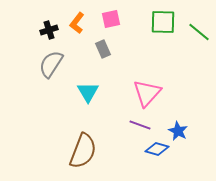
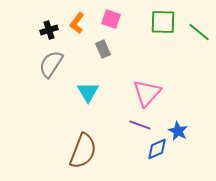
pink square: rotated 30 degrees clockwise
blue diamond: rotated 40 degrees counterclockwise
